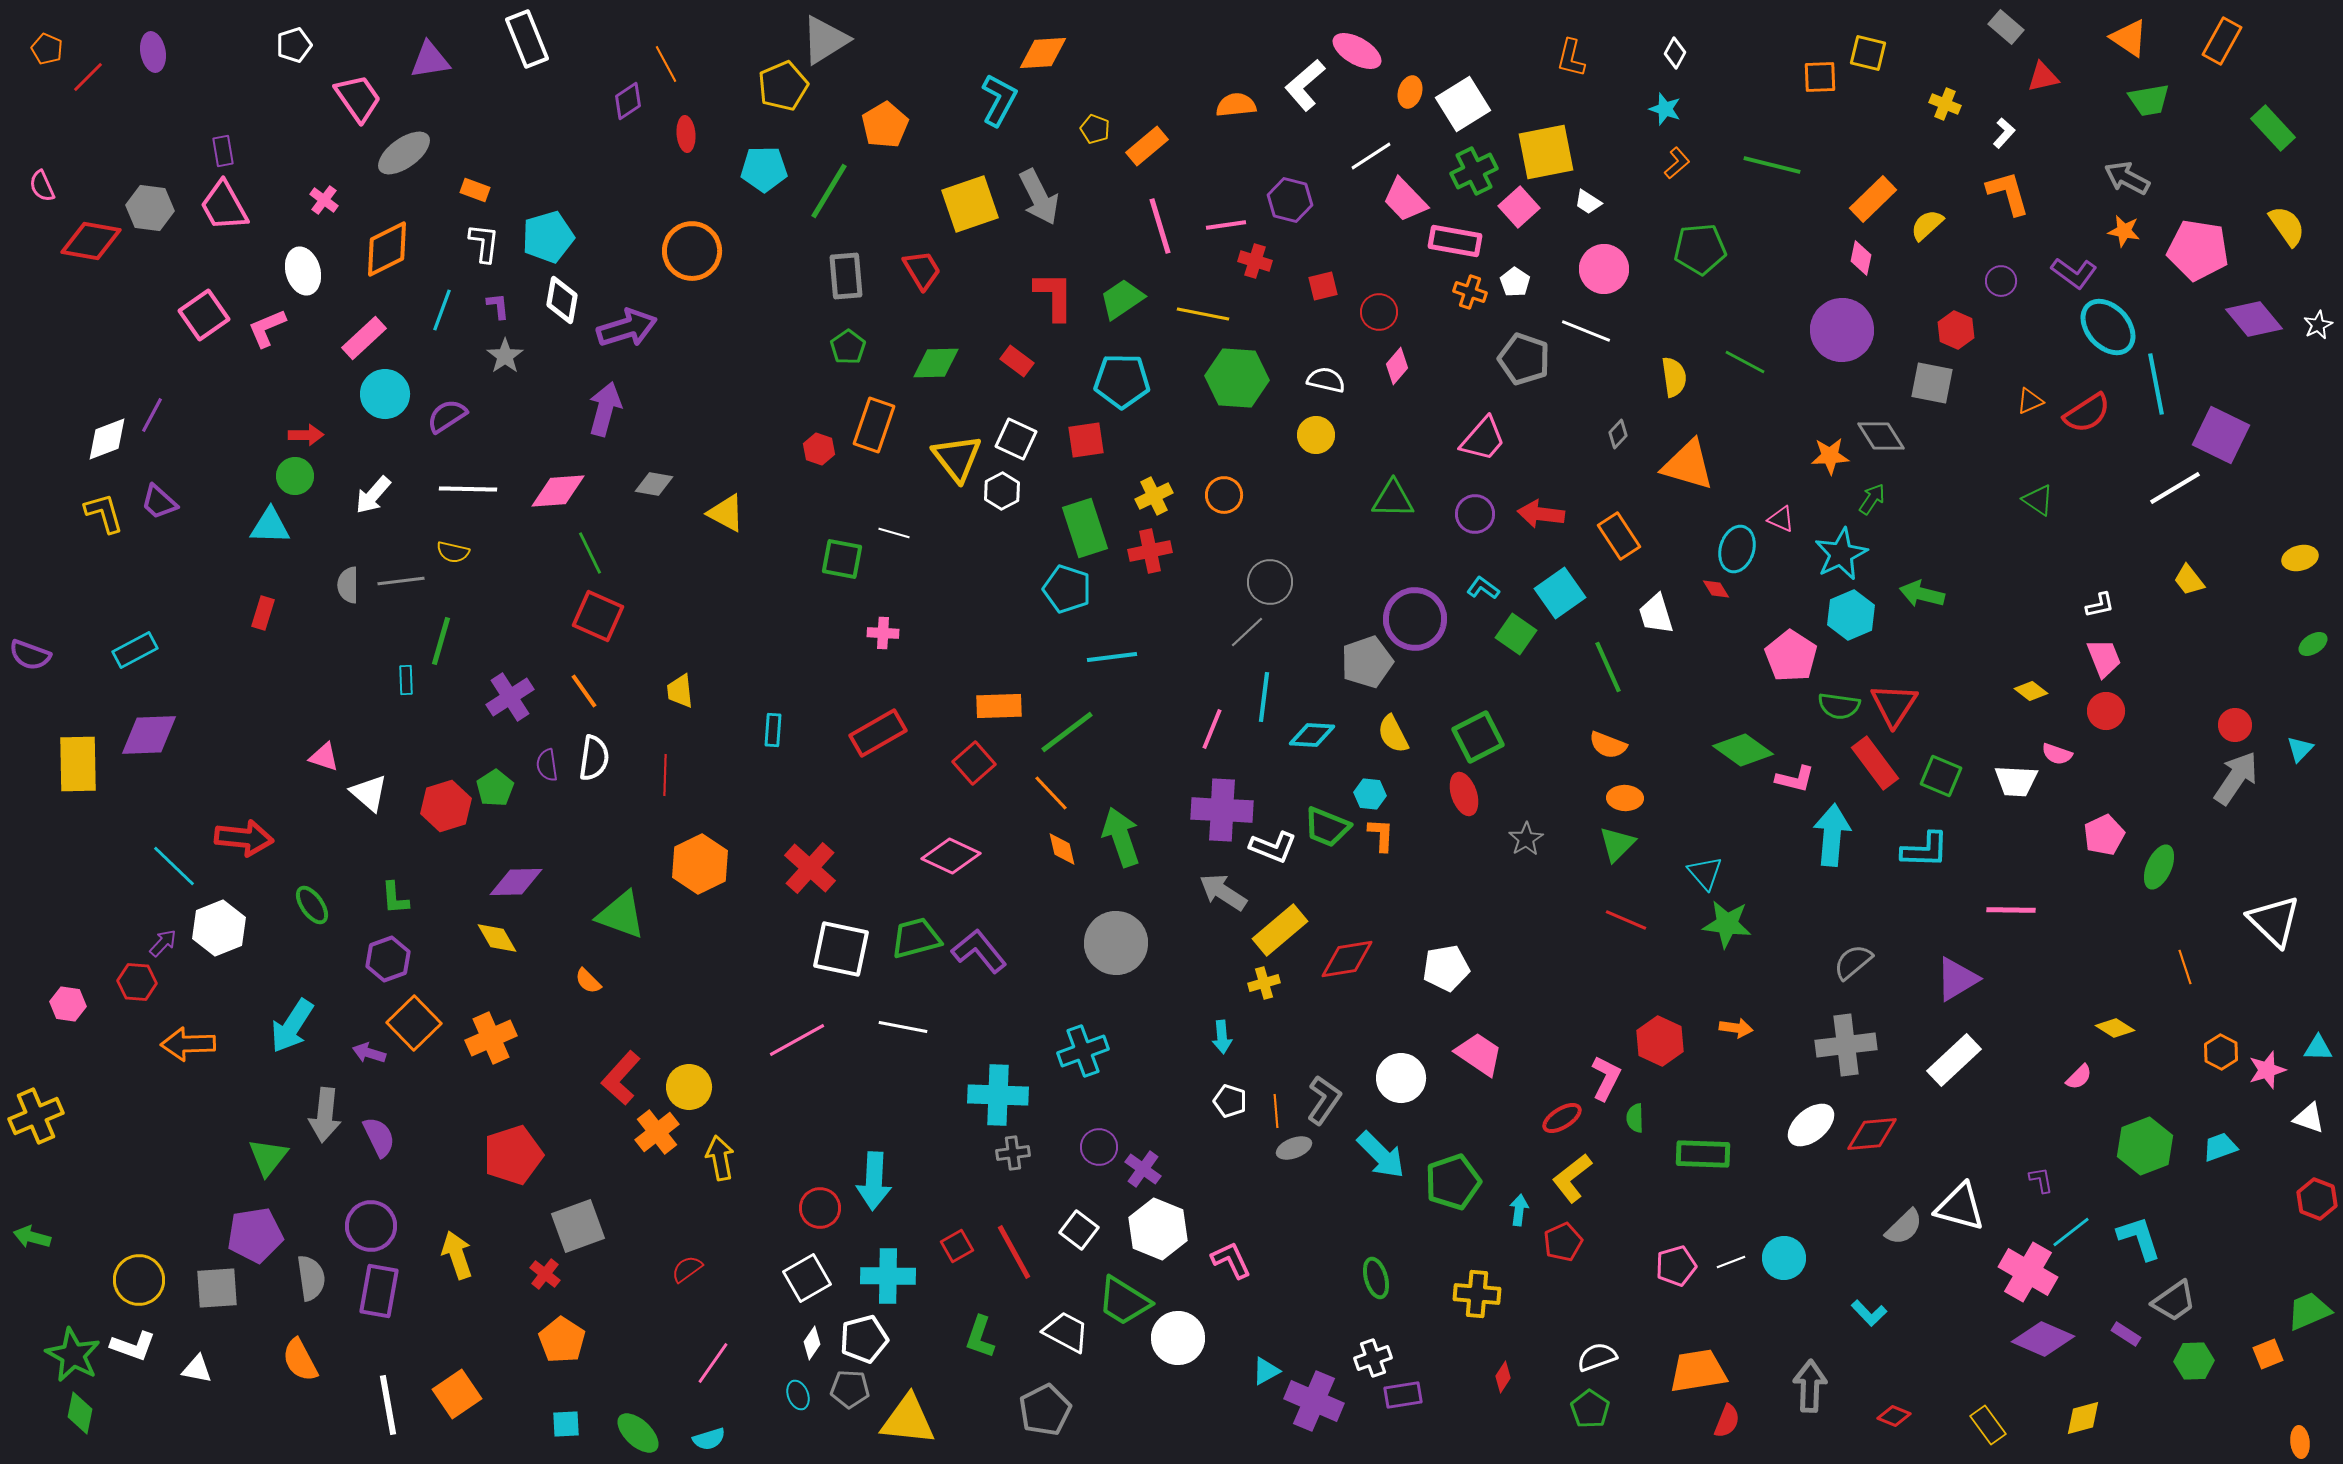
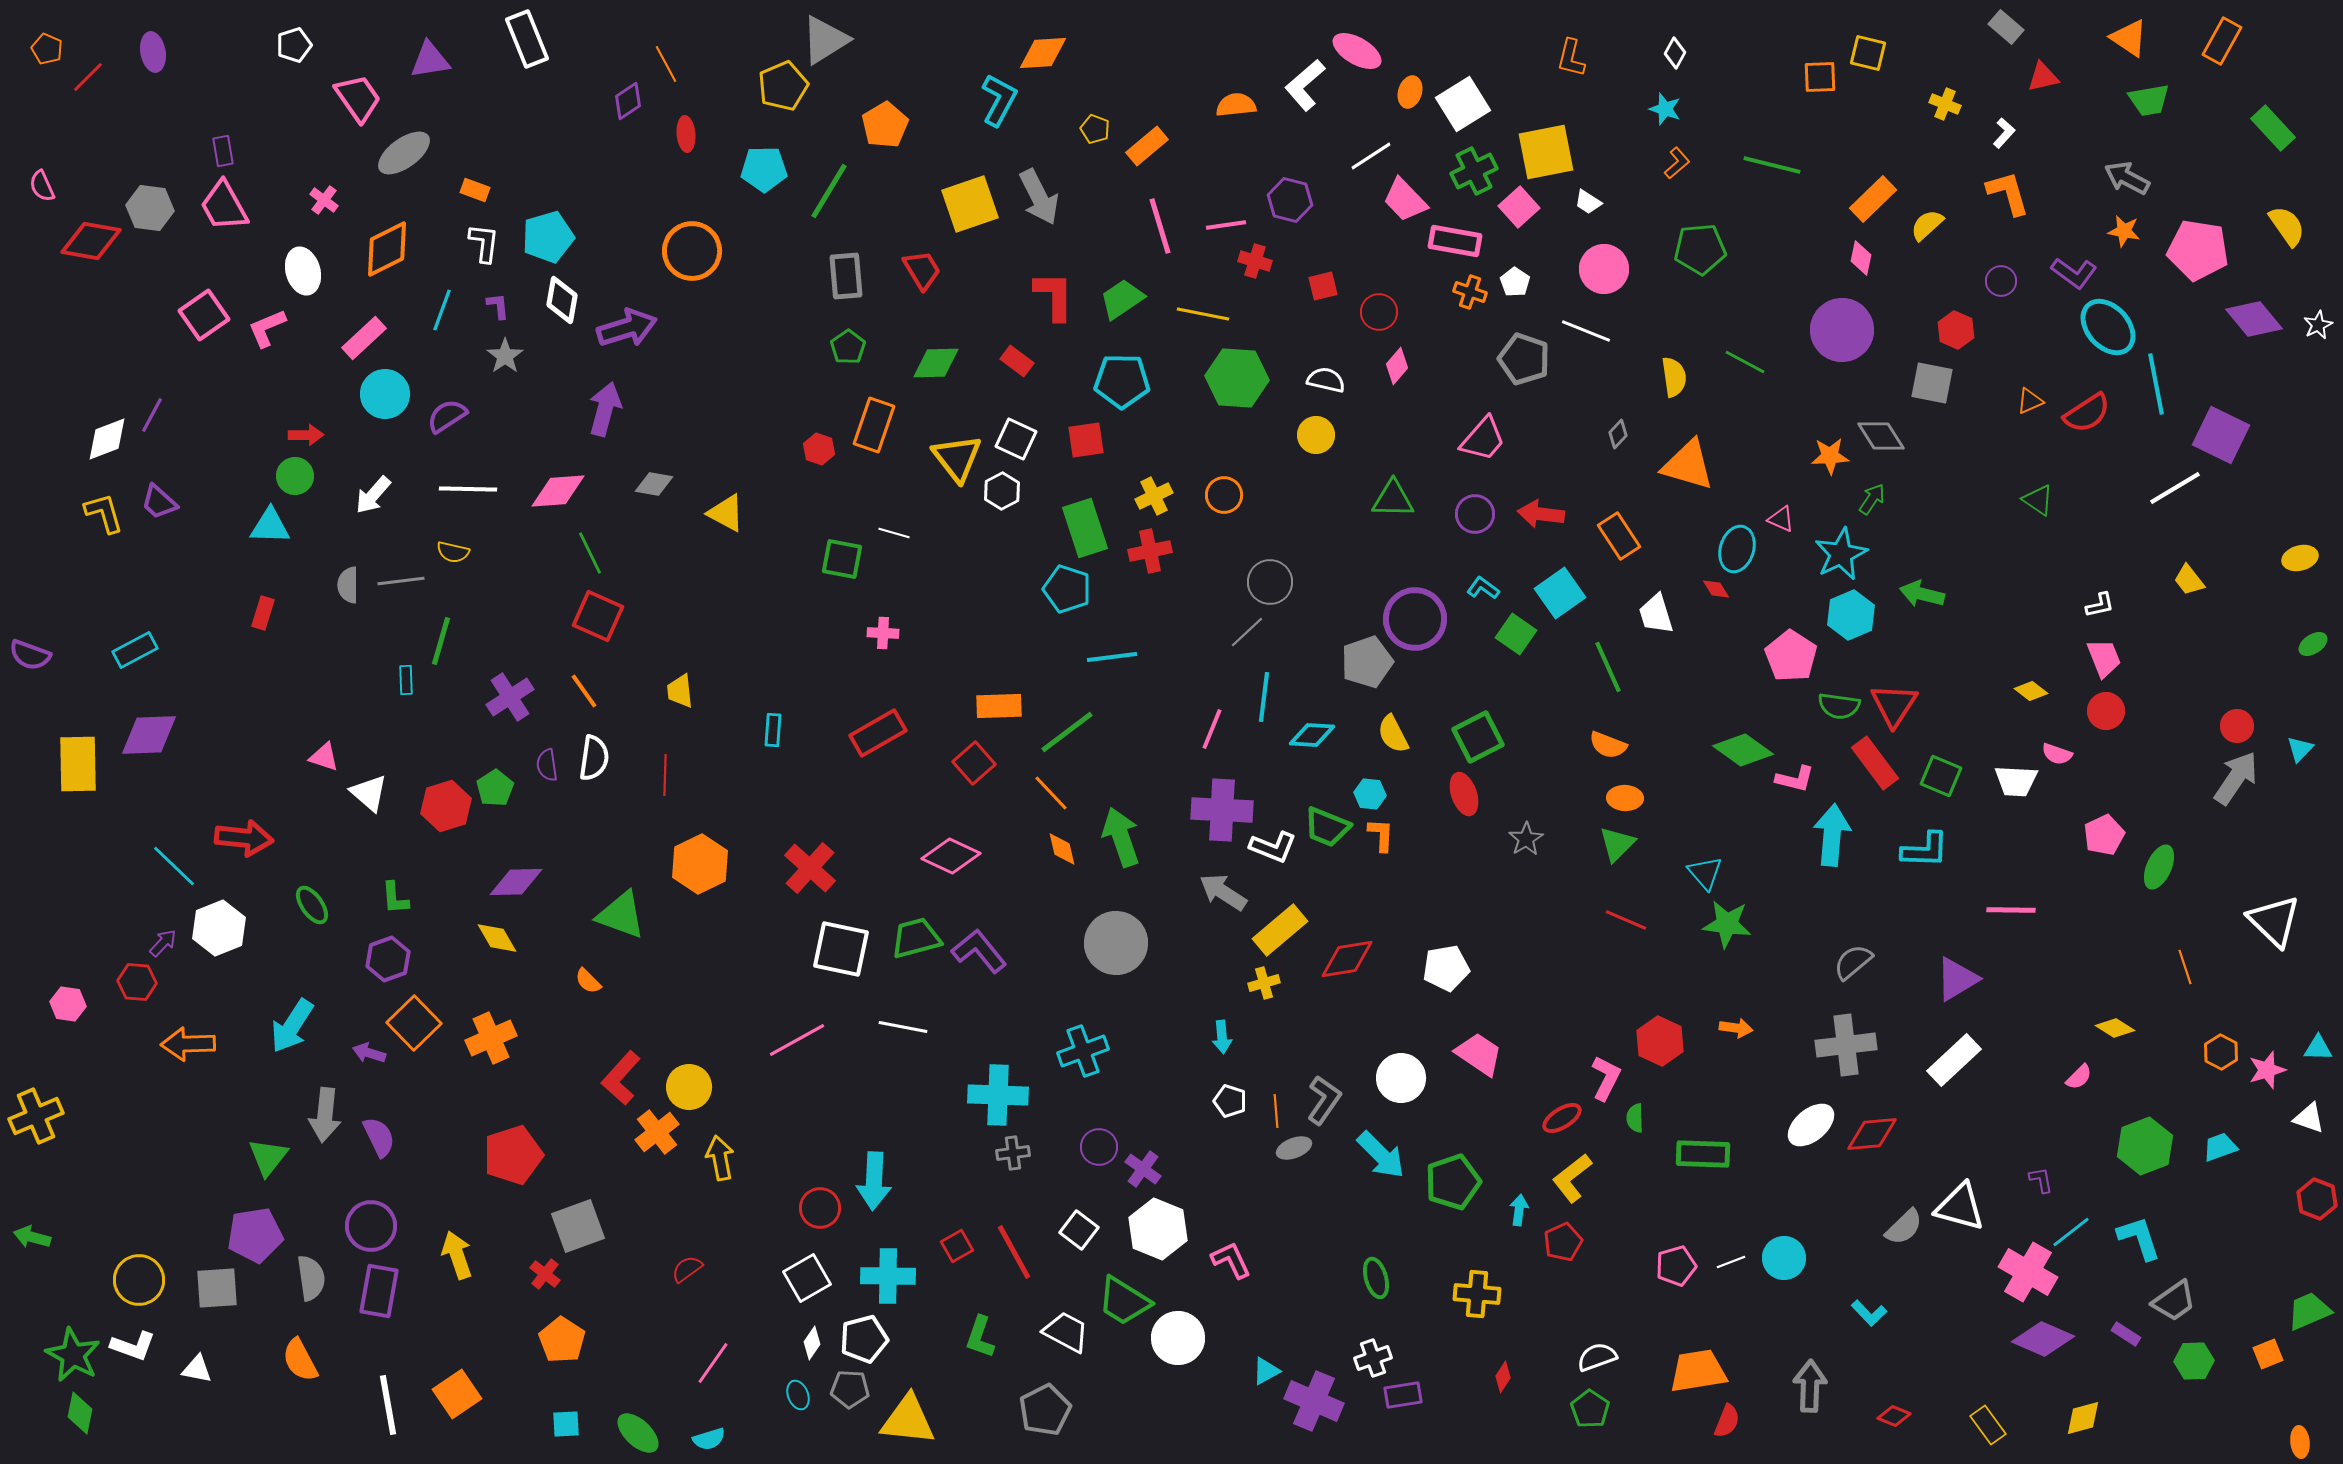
red circle at (2235, 725): moved 2 px right, 1 px down
